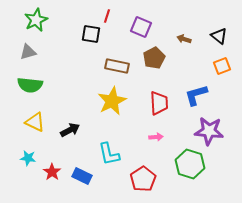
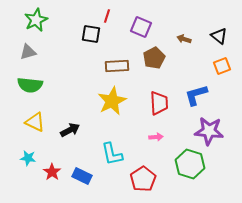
brown rectangle: rotated 15 degrees counterclockwise
cyan L-shape: moved 3 px right
